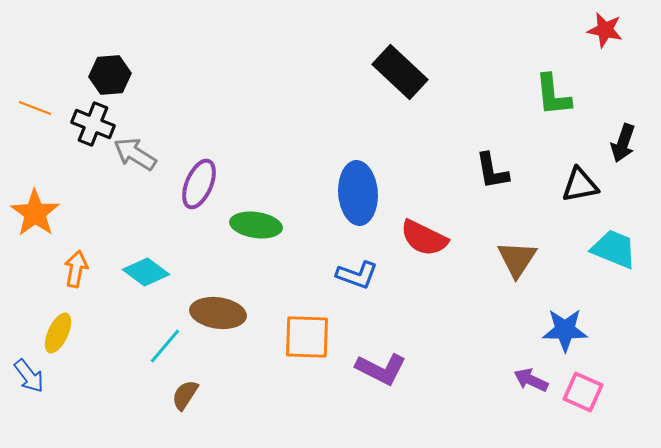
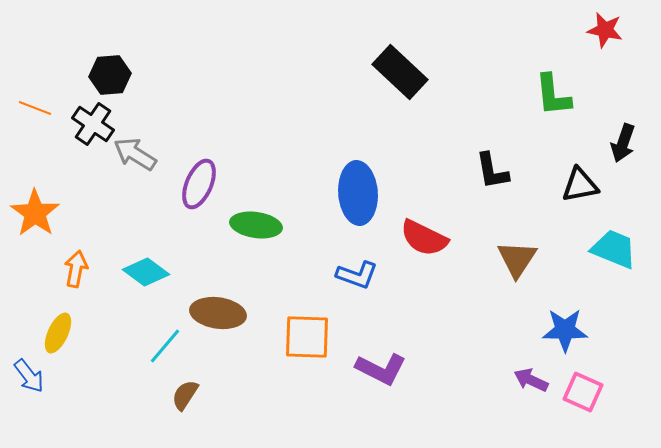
black cross: rotated 12 degrees clockwise
